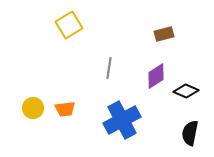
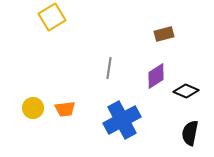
yellow square: moved 17 px left, 8 px up
